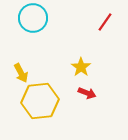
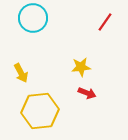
yellow star: rotated 30 degrees clockwise
yellow hexagon: moved 10 px down
